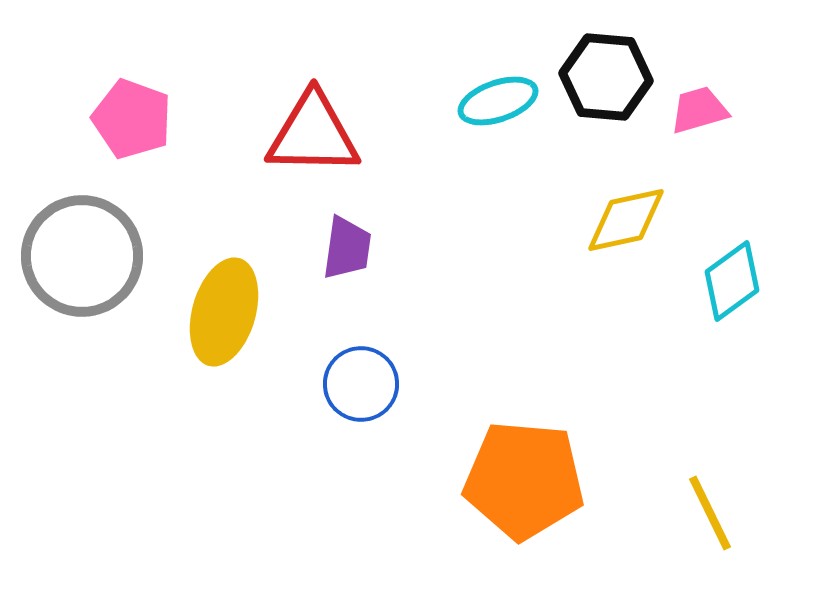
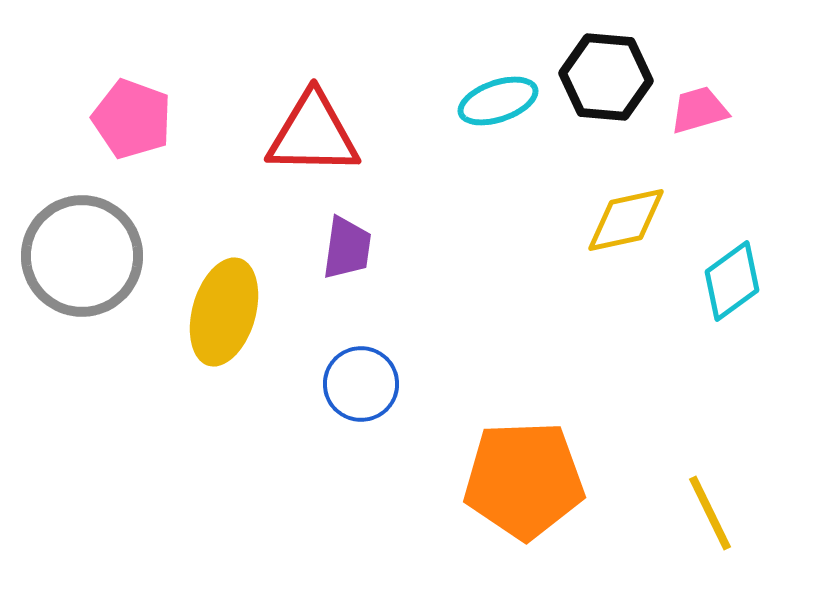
orange pentagon: rotated 7 degrees counterclockwise
